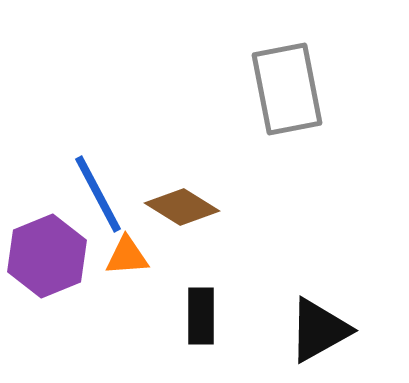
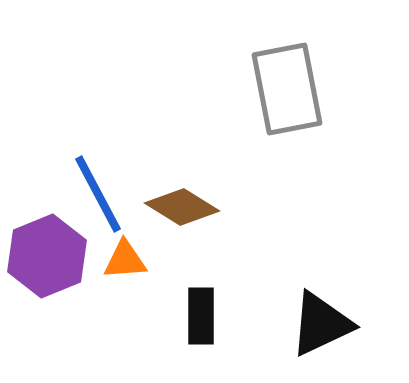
orange triangle: moved 2 px left, 4 px down
black triangle: moved 2 px right, 6 px up; rotated 4 degrees clockwise
